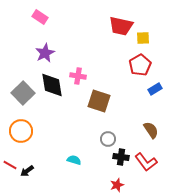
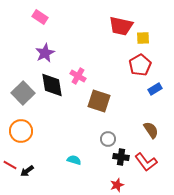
pink cross: rotated 21 degrees clockwise
